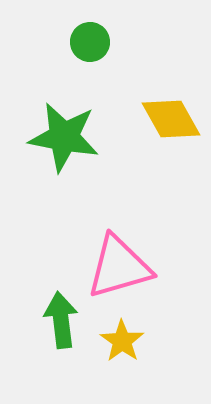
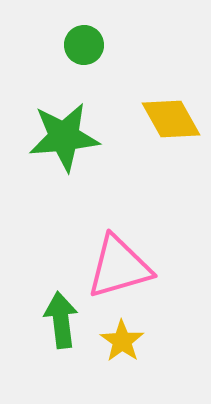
green circle: moved 6 px left, 3 px down
green star: rotated 16 degrees counterclockwise
